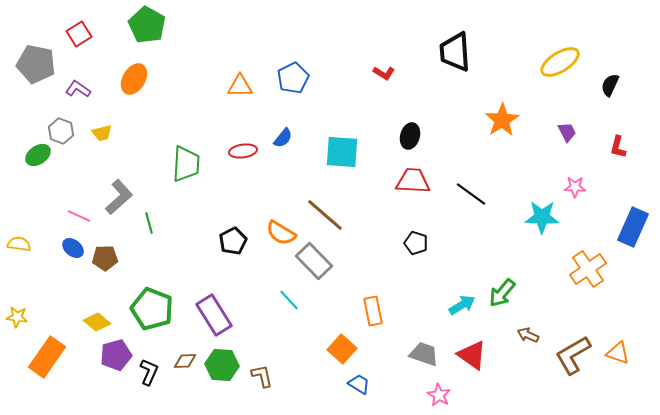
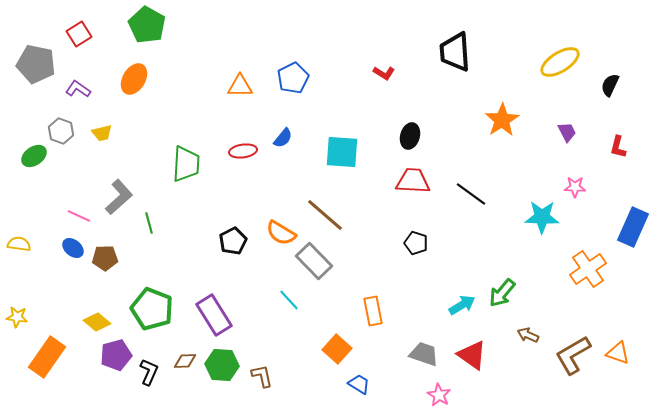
green ellipse at (38, 155): moved 4 px left, 1 px down
orange square at (342, 349): moved 5 px left
